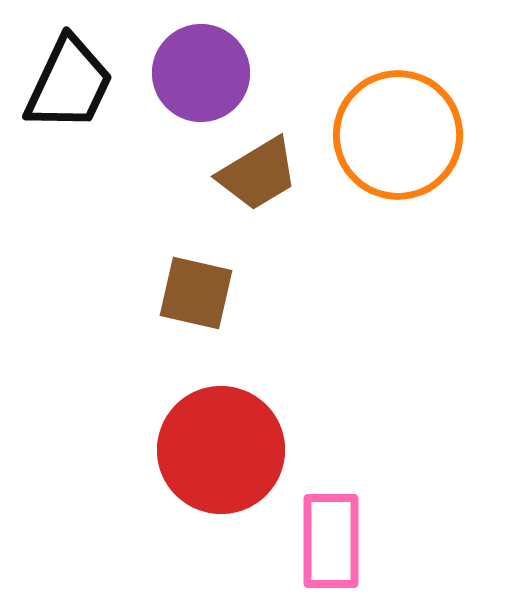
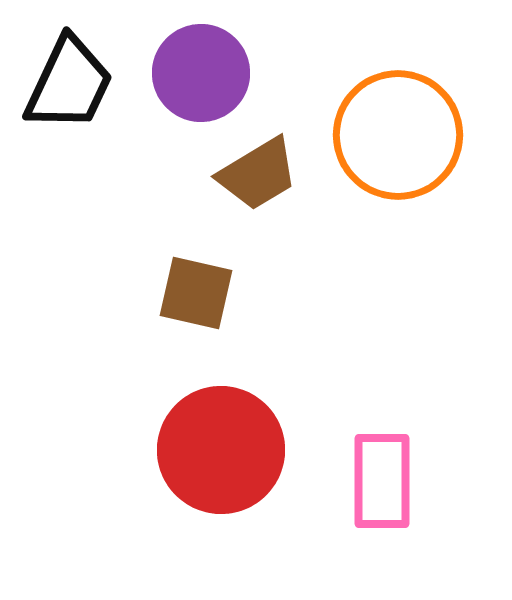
pink rectangle: moved 51 px right, 60 px up
